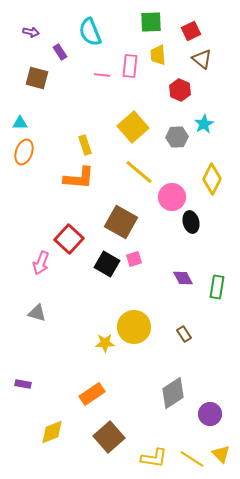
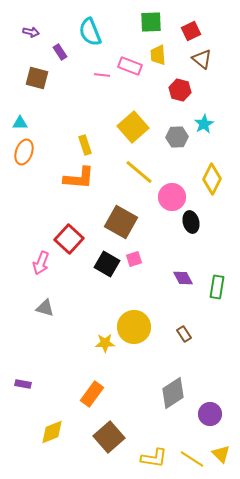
pink rectangle at (130, 66): rotated 75 degrees counterclockwise
red hexagon at (180, 90): rotated 10 degrees counterclockwise
gray triangle at (37, 313): moved 8 px right, 5 px up
orange rectangle at (92, 394): rotated 20 degrees counterclockwise
